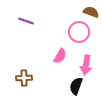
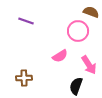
pink circle: moved 1 px left, 1 px up
pink semicircle: rotated 28 degrees clockwise
pink arrow: moved 3 px right; rotated 42 degrees counterclockwise
